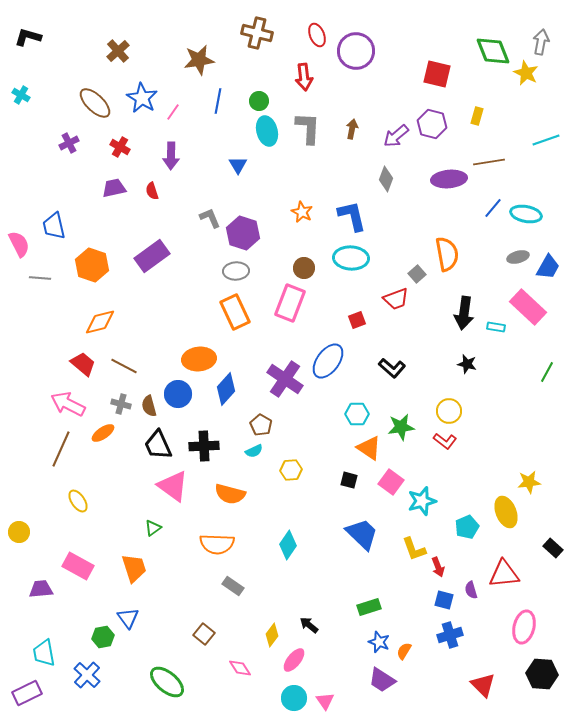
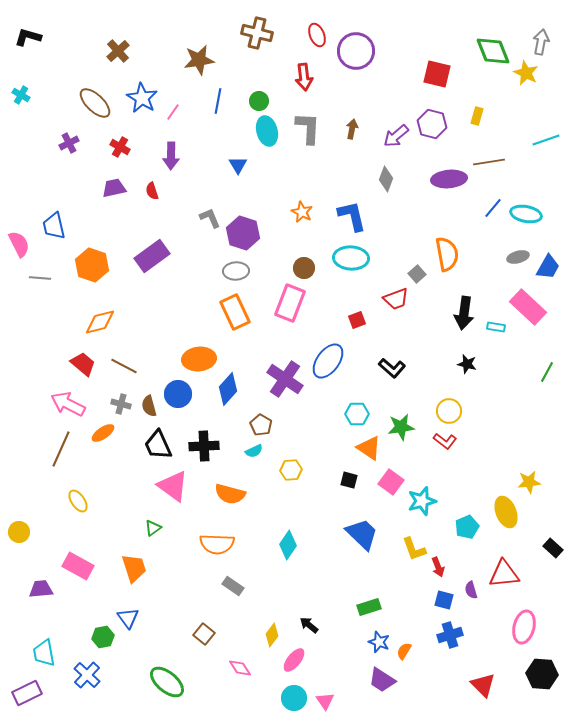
blue diamond at (226, 389): moved 2 px right
